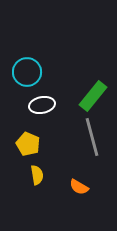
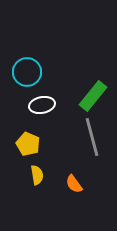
orange semicircle: moved 5 px left, 3 px up; rotated 24 degrees clockwise
